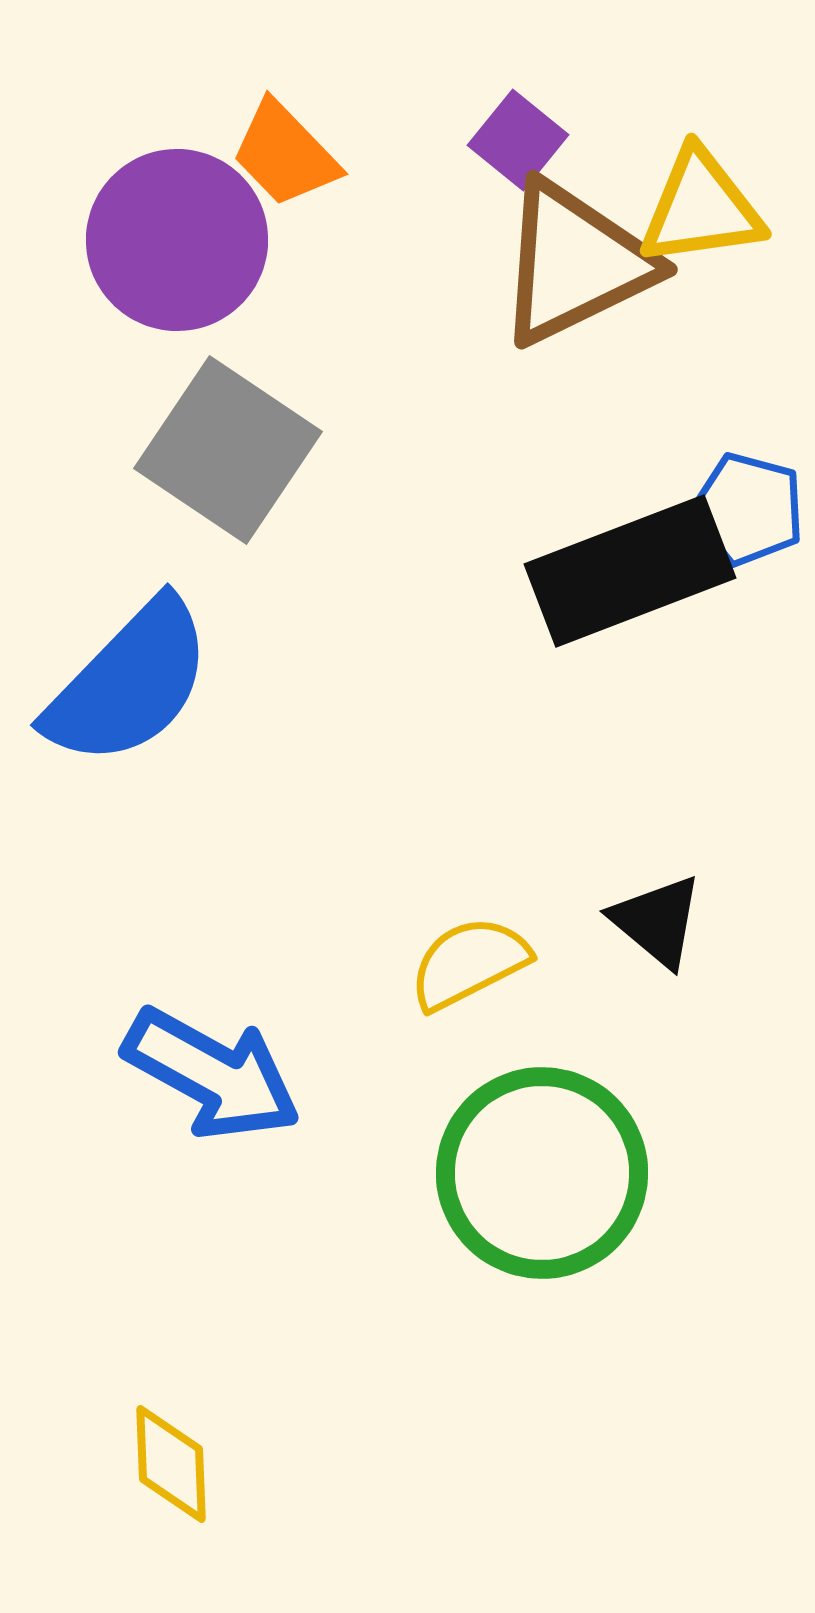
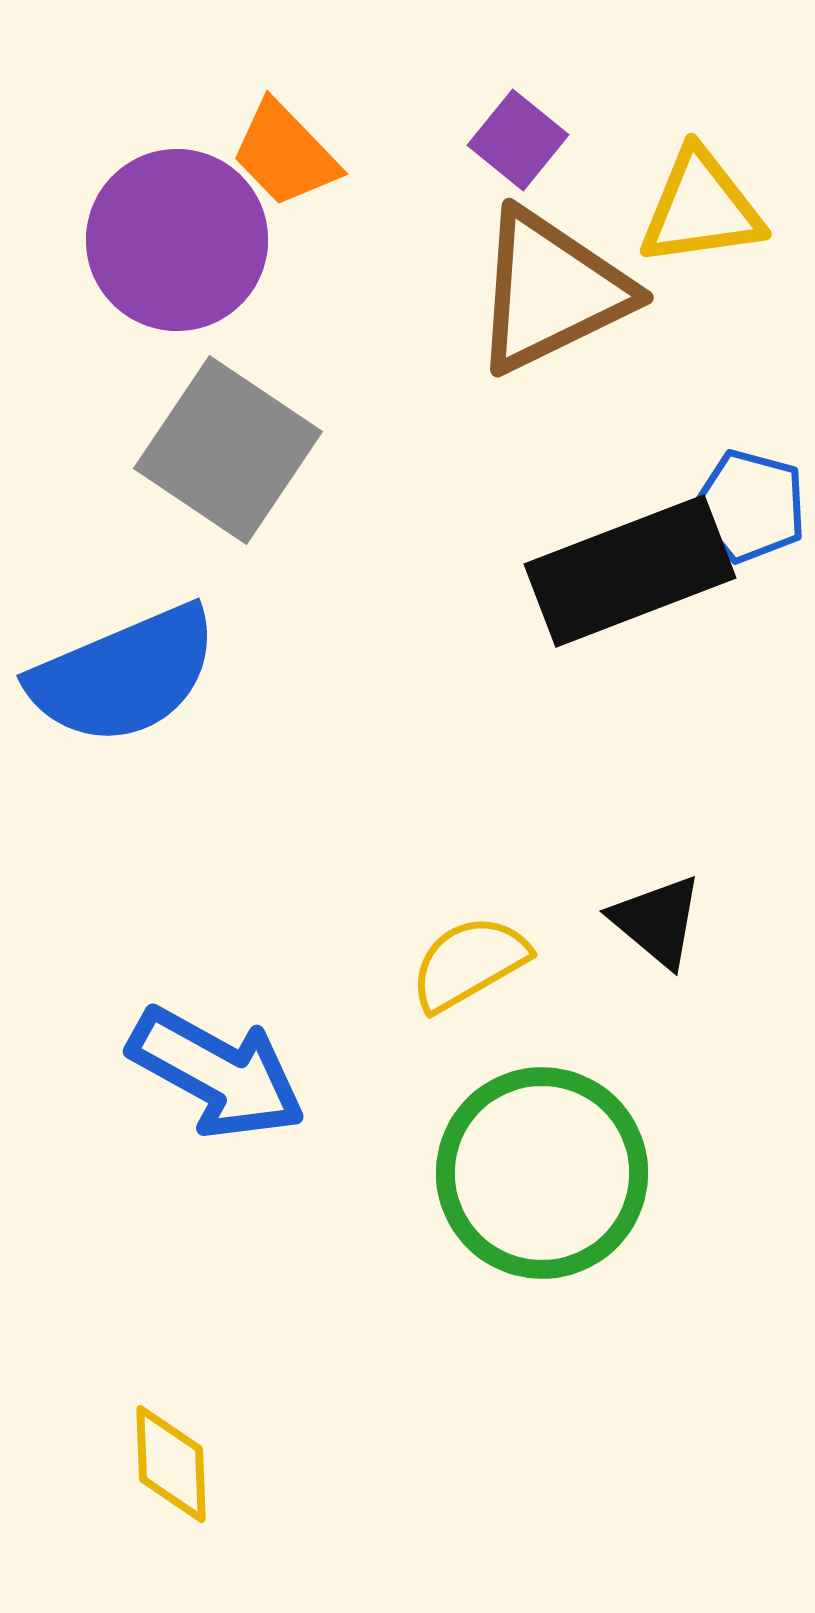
brown triangle: moved 24 px left, 28 px down
blue pentagon: moved 2 px right, 3 px up
blue semicircle: moved 5 px left, 8 px up; rotated 23 degrees clockwise
yellow semicircle: rotated 3 degrees counterclockwise
blue arrow: moved 5 px right, 1 px up
